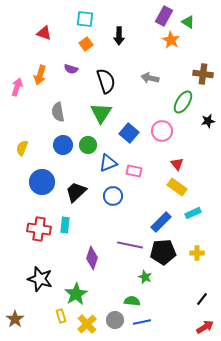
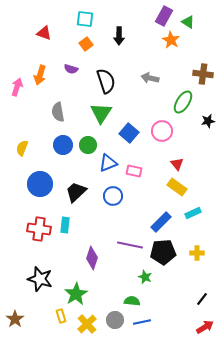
blue circle at (42, 182): moved 2 px left, 2 px down
